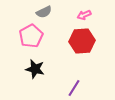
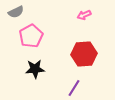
gray semicircle: moved 28 px left
red hexagon: moved 2 px right, 13 px down
black star: rotated 18 degrees counterclockwise
